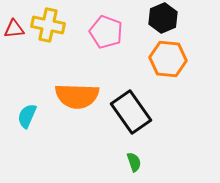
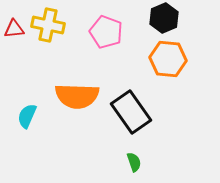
black hexagon: moved 1 px right
